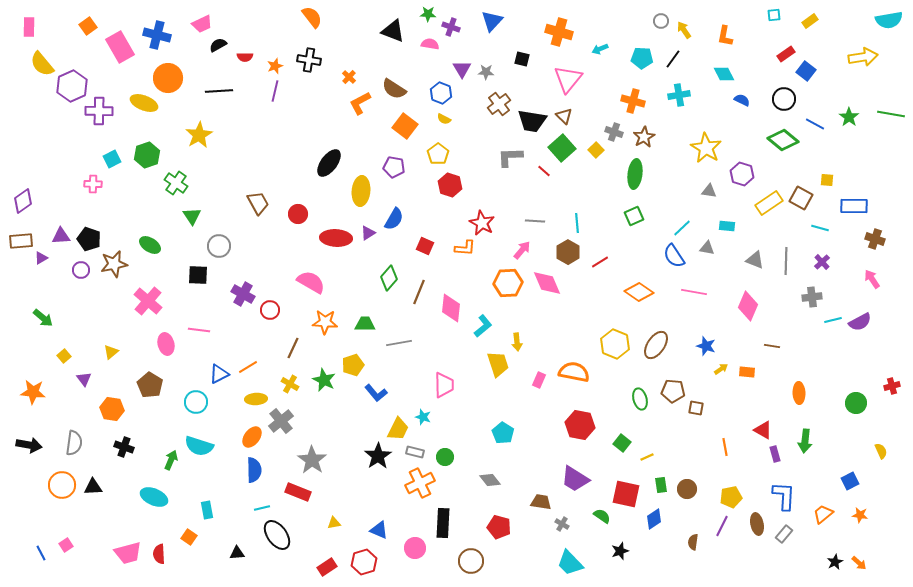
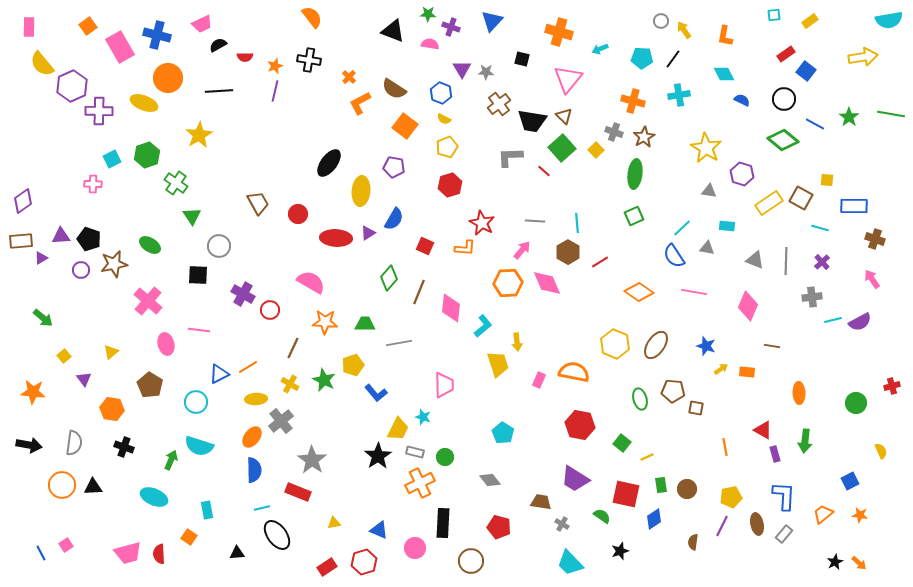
yellow pentagon at (438, 154): moved 9 px right, 7 px up; rotated 15 degrees clockwise
red hexagon at (450, 185): rotated 25 degrees clockwise
